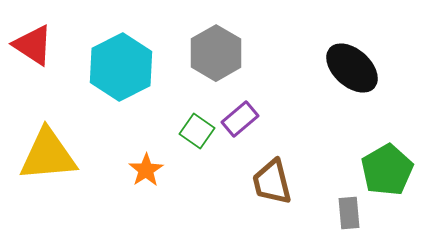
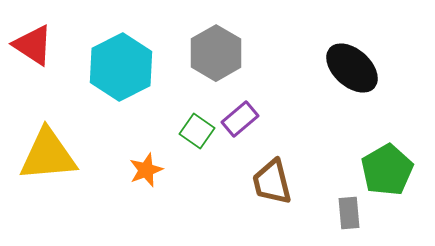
orange star: rotated 12 degrees clockwise
